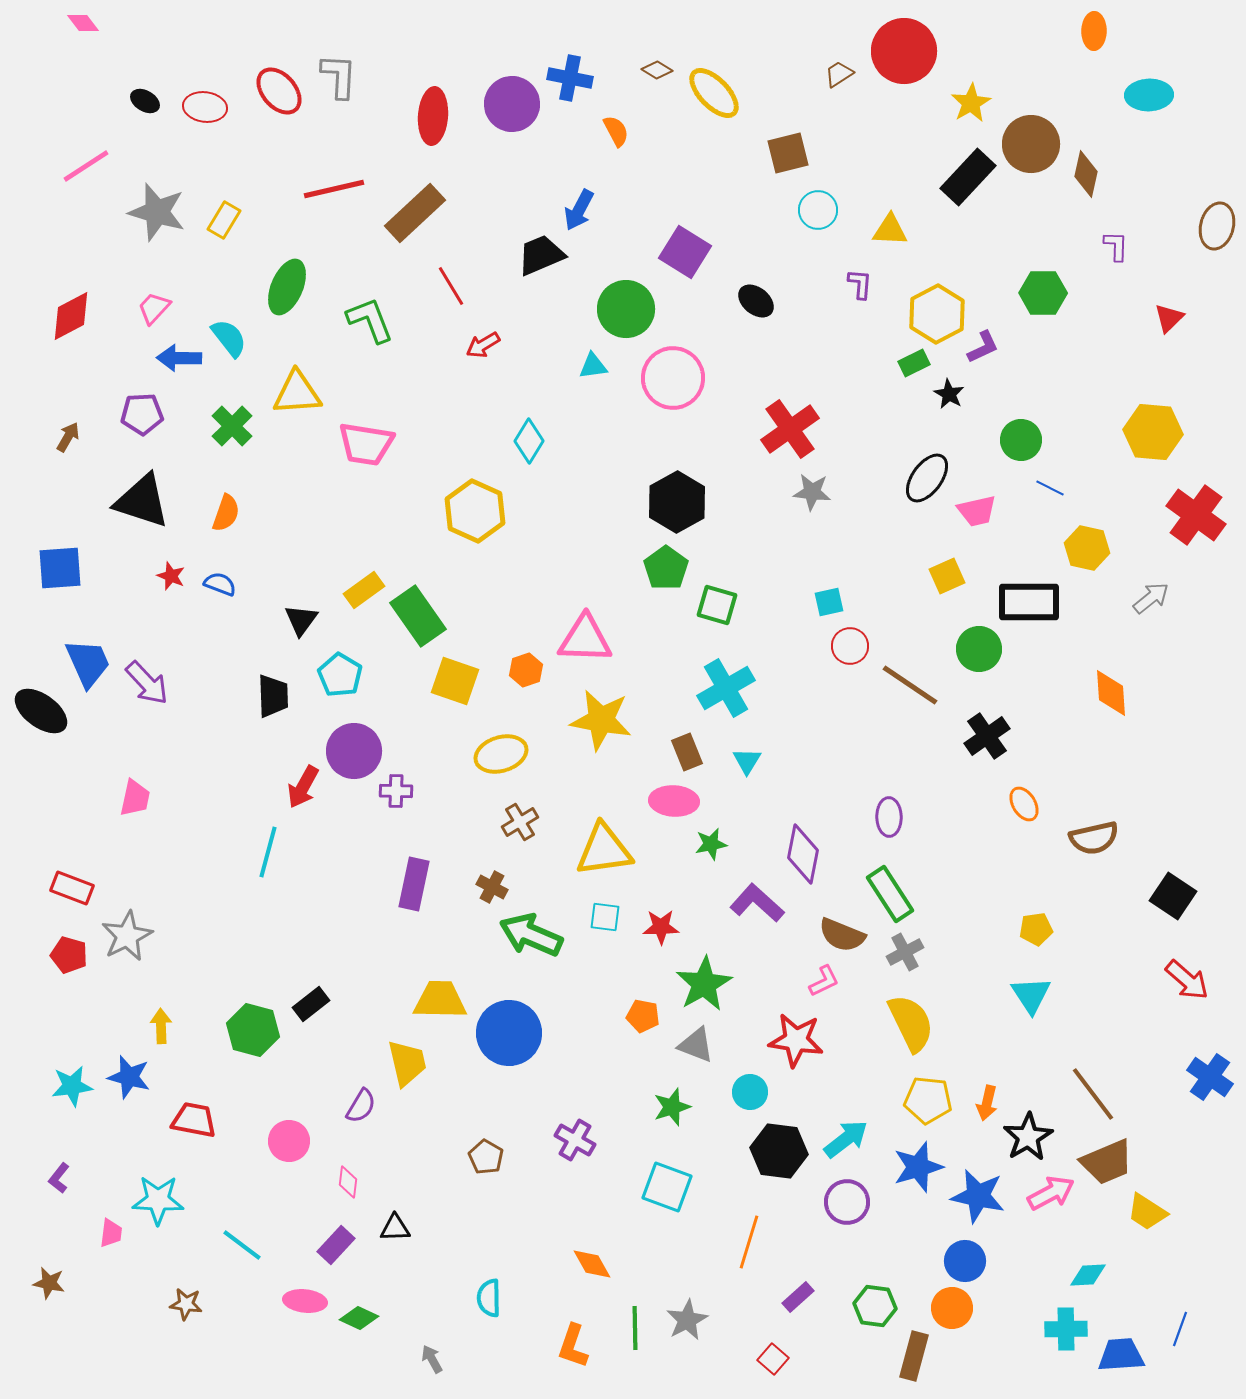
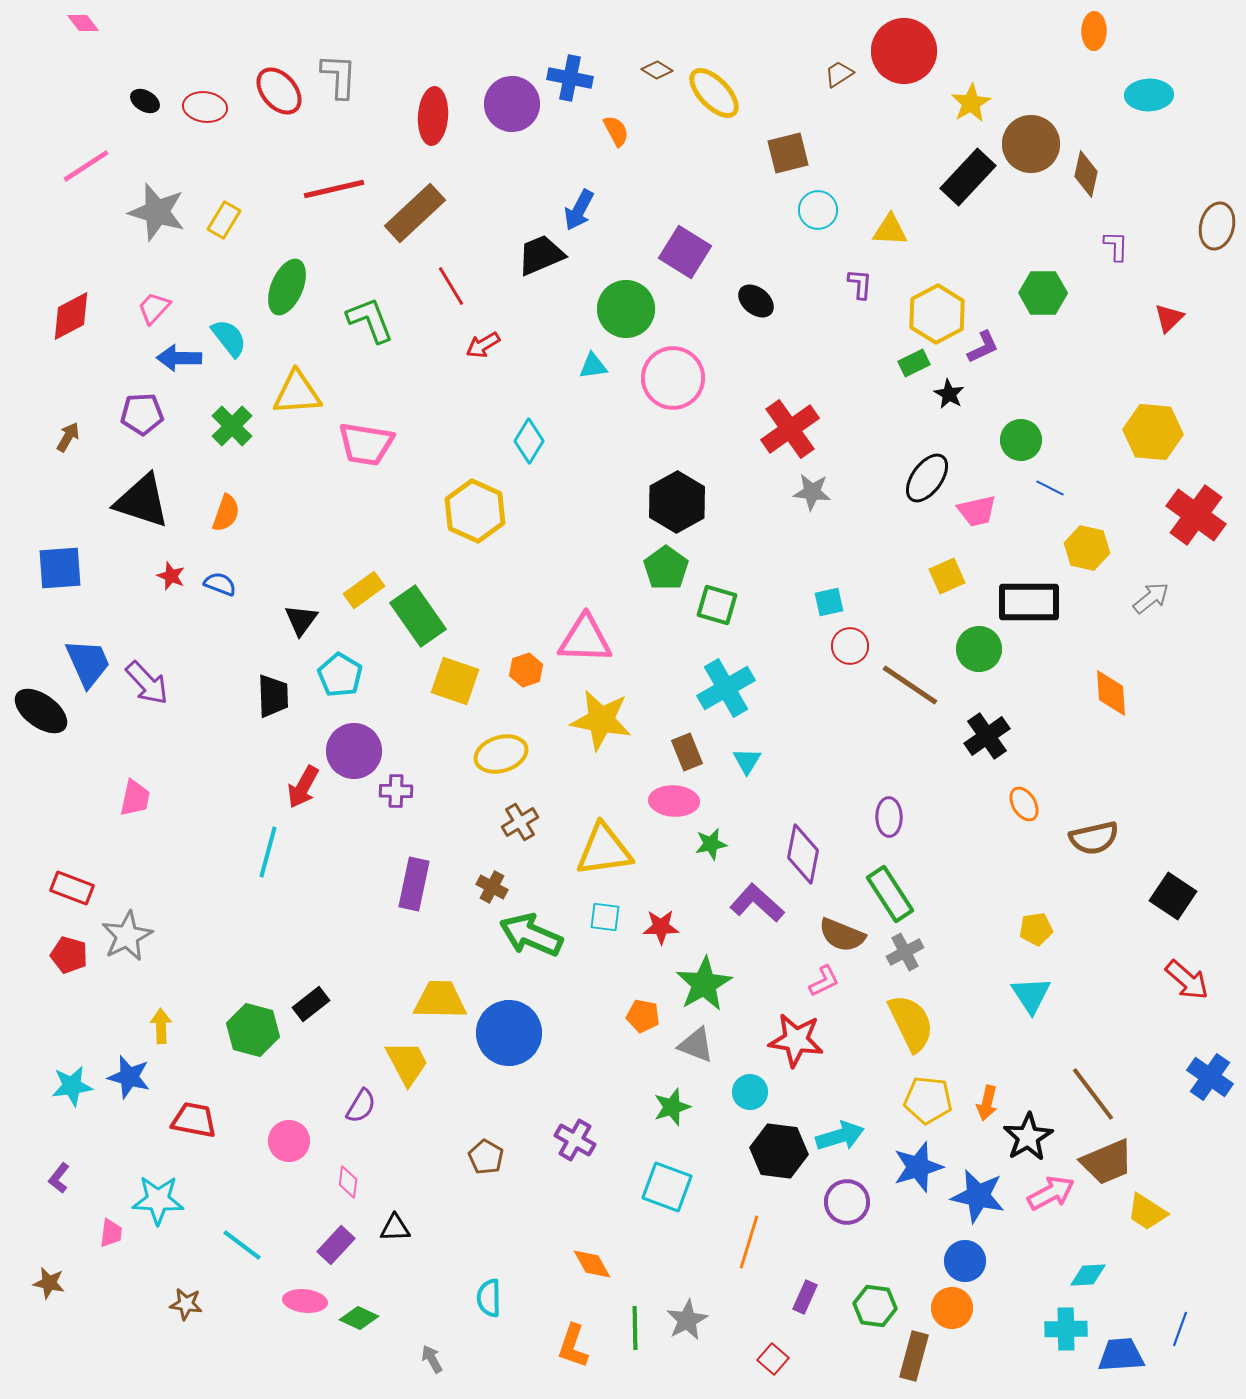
yellow trapezoid at (407, 1063): rotated 15 degrees counterclockwise
cyan arrow at (846, 1139): moved 6 px left, 3 px up; rotated 21 degrees clockwise
purple rectangle at (798, 1297): moved 7 px right; rotated 24 degrees counterclockwise
